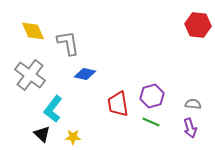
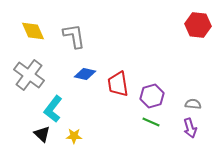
gray L-shape: moved 6 px right, 7 px up
gray cross: moved 1 px left
red trapezoid: moved 20 px up
yellow star: moved 1 px right, 1 px up
